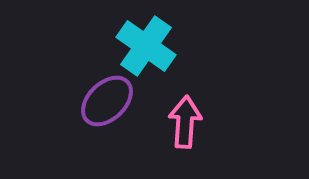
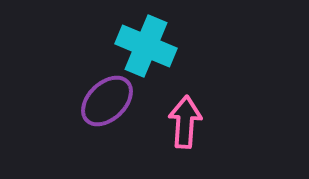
cyan cross: rotated 12 degrees counterclockwise
